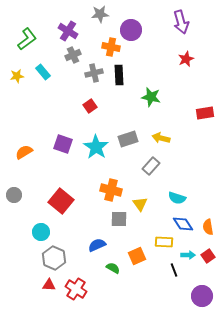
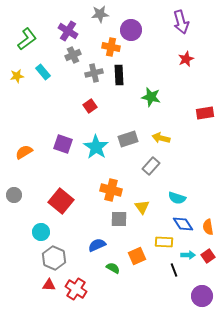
yellow triangle at (140, 204): moved 2 px right, 3 px down
